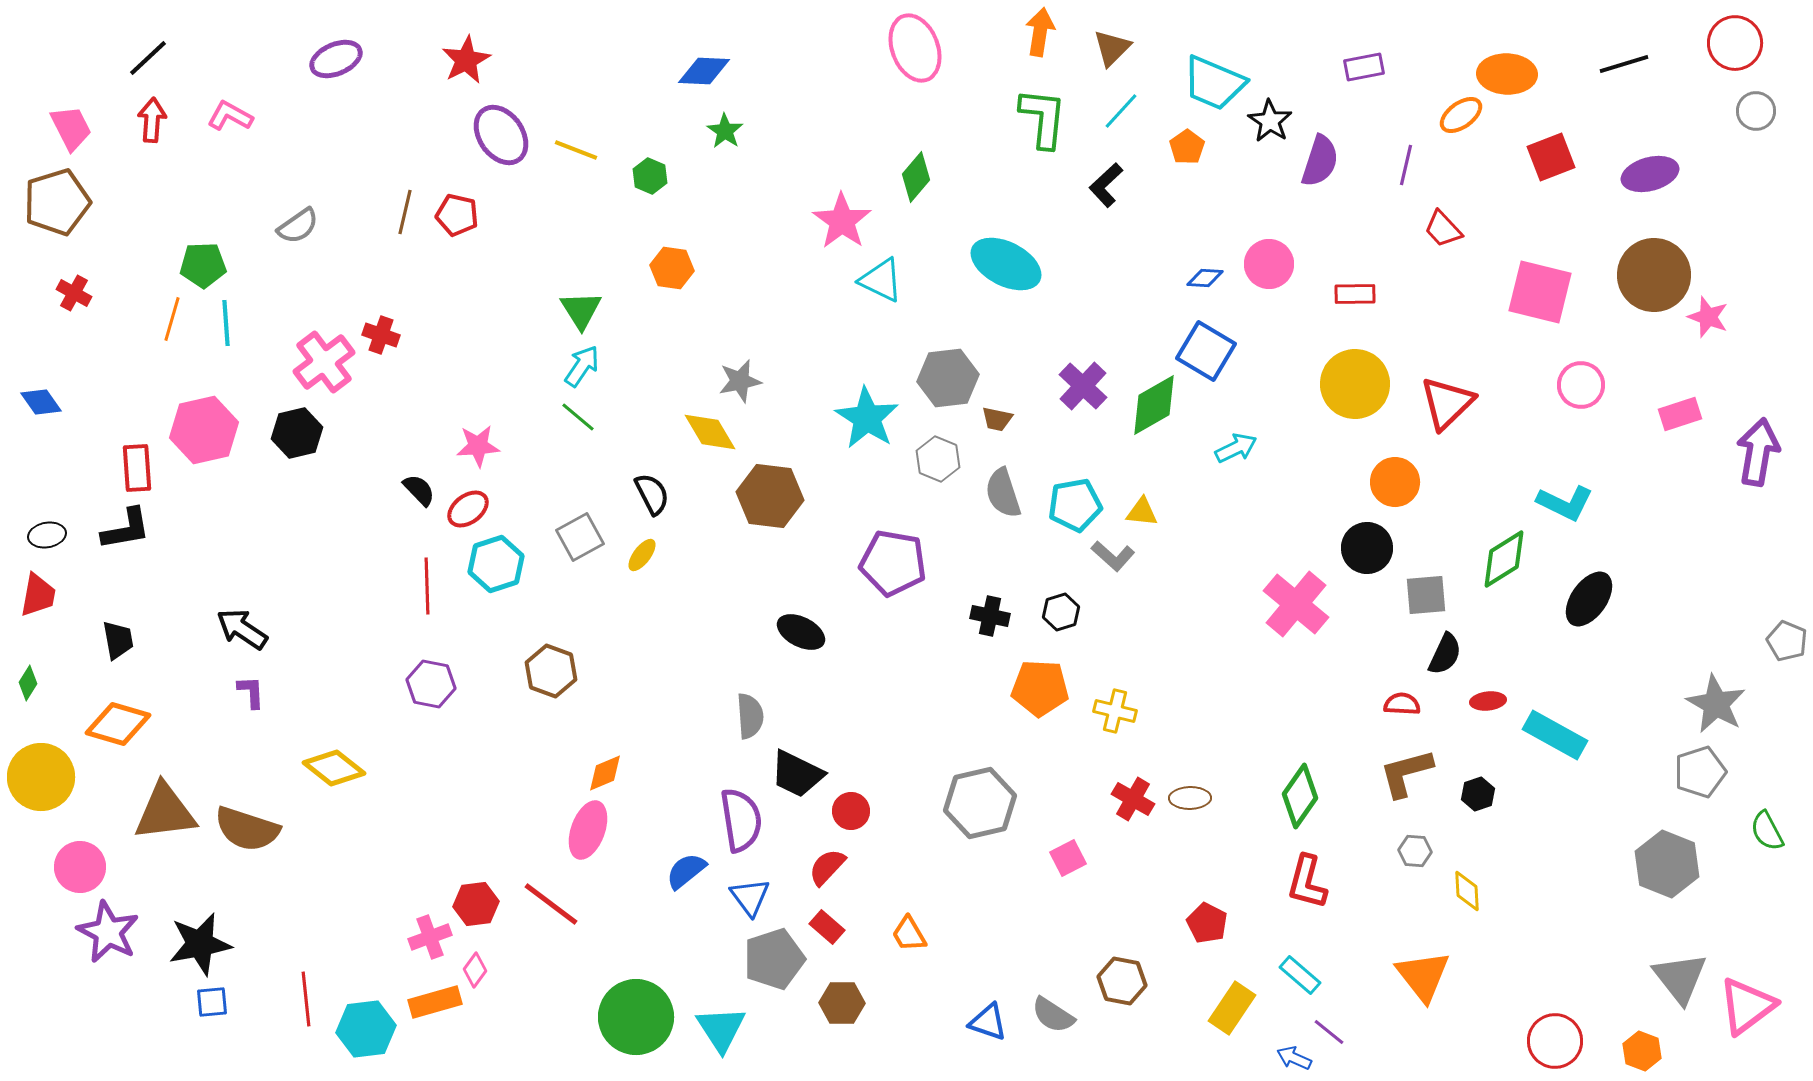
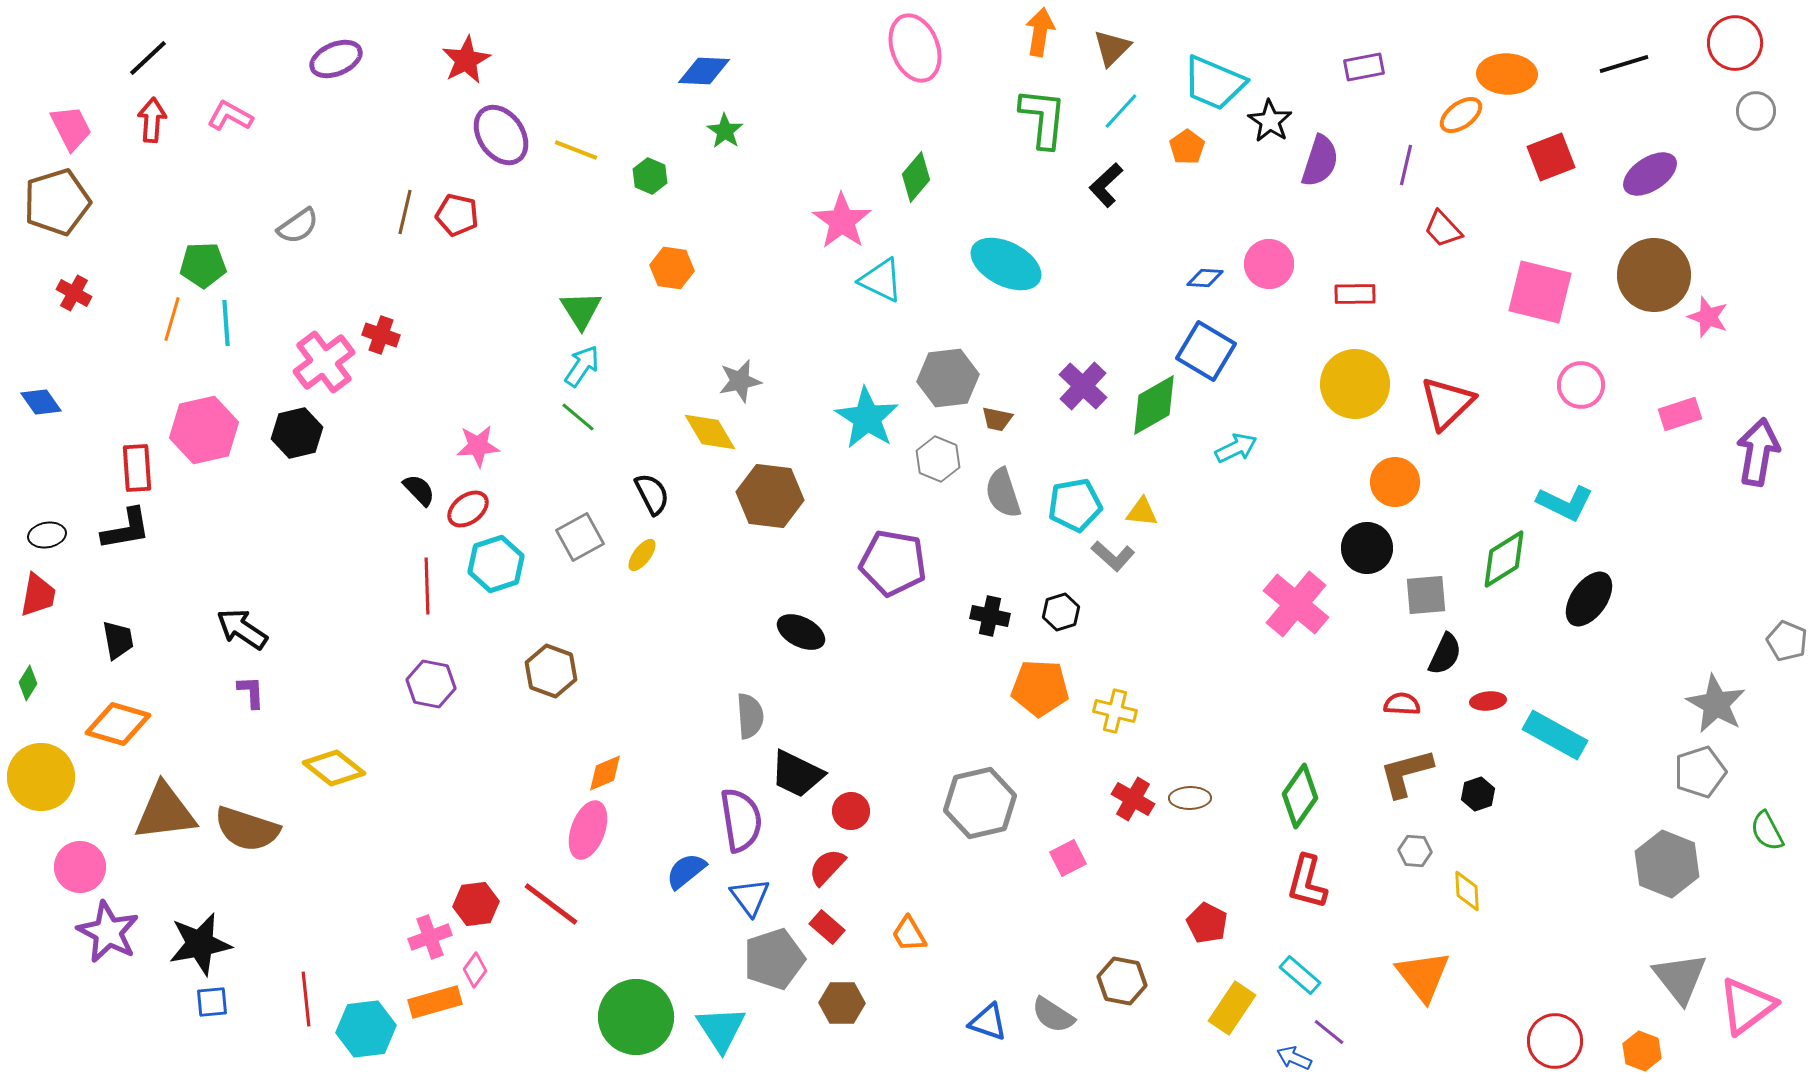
purple ellipse at (1650, 174): rotated 18 degrees counterclockwise
